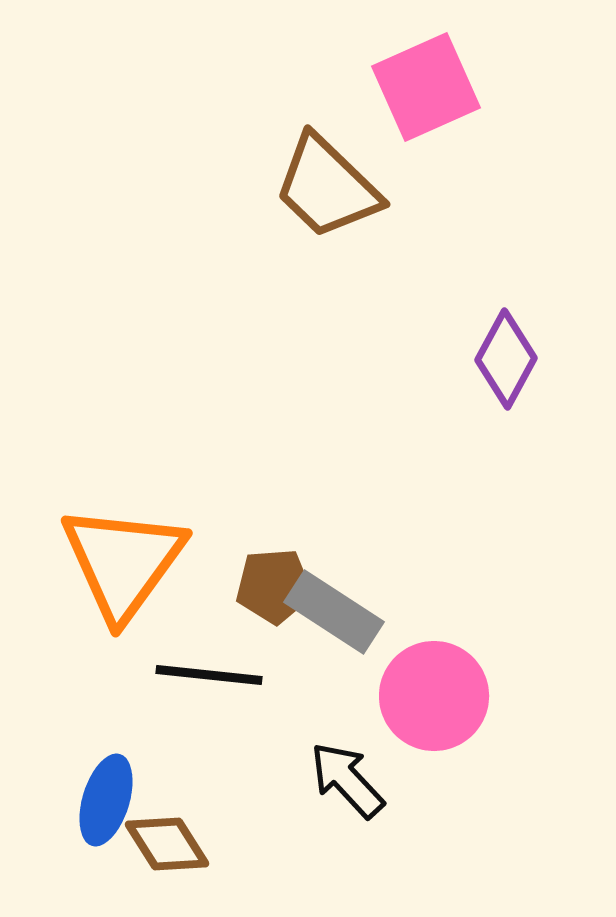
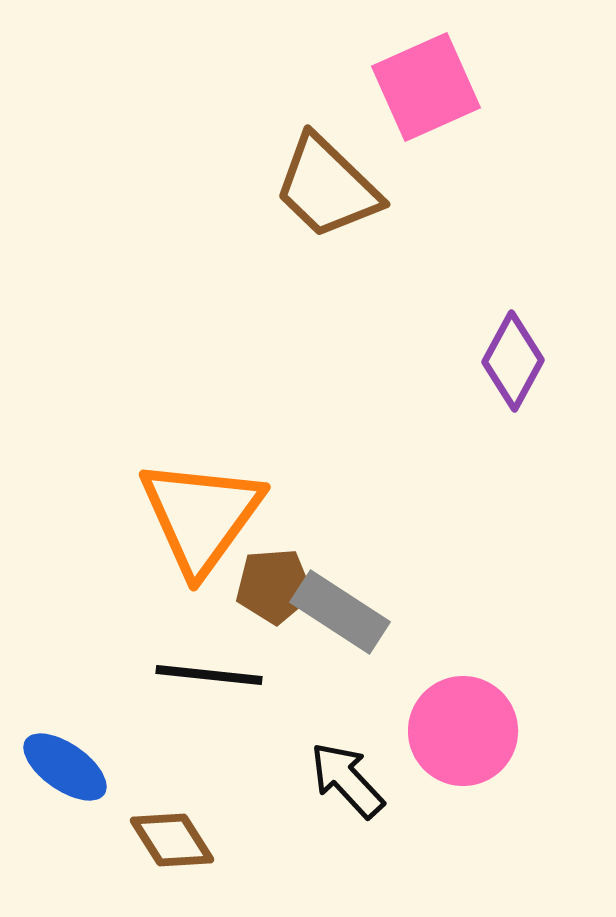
purple diamond: moved 7 px right, 2 px down
orange triangle: moved 78 px right, 46 px up
gray rectangle: moved 6 px right
pink circle: moved 29 px right, 35 px down
blue ellipse: moved 41 px left, 33 px up; rotated 72 degrees counterclockwise
brown diamond: moved 5 px right, 4 px up
